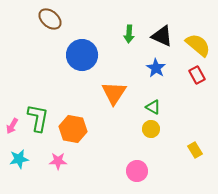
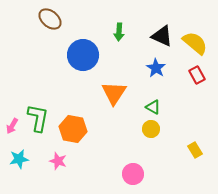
green arrow: moved 10 px left, 2 px up
yellow semicircle: moved 3 px left, 2 px up
blue circle: moved 1 px right
pink star: rotated 18 degrees clockwise
pink circle: moved 4 px left, 3 px down
